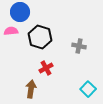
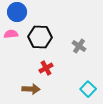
blue circle: moved 3 px left
pink semicircle: moved 3 px down
black hexagon: rotated 15 degrees counterclockwise
gray cross: rotated 24 degrees clockwise
brown arrow: rotated 84 degrees clockwise
